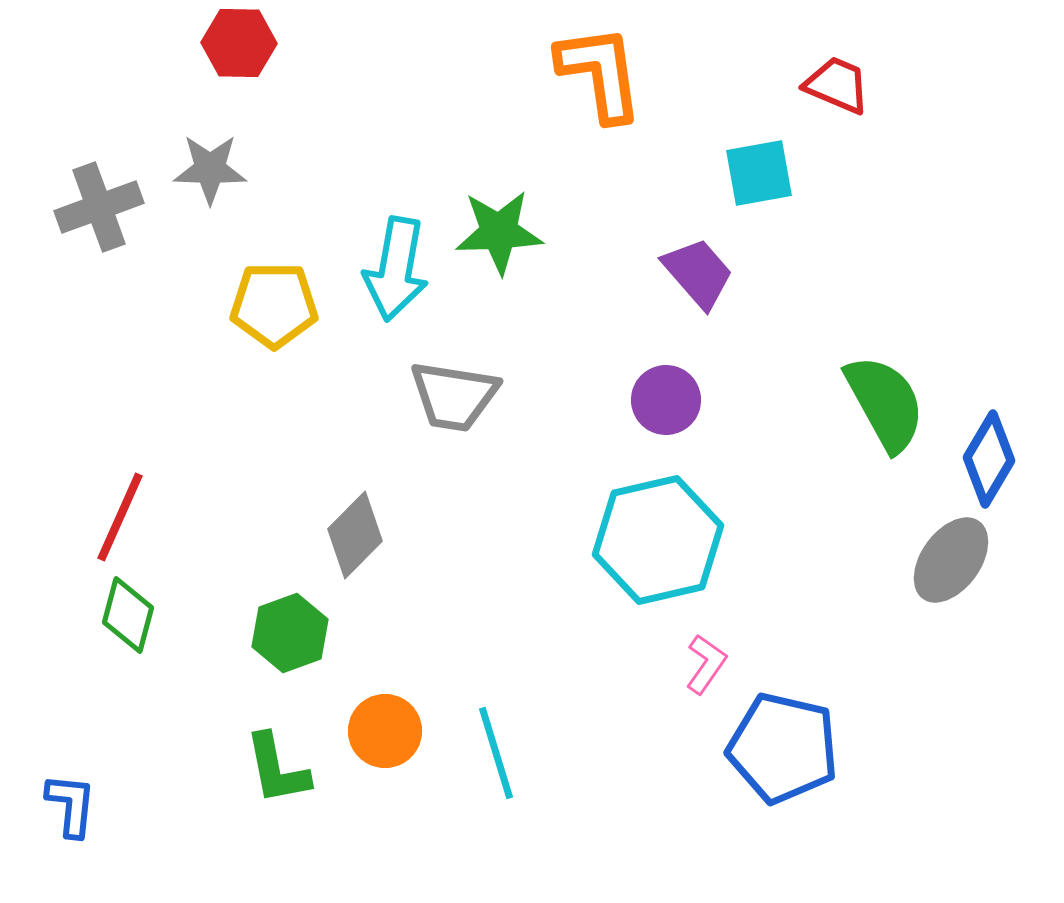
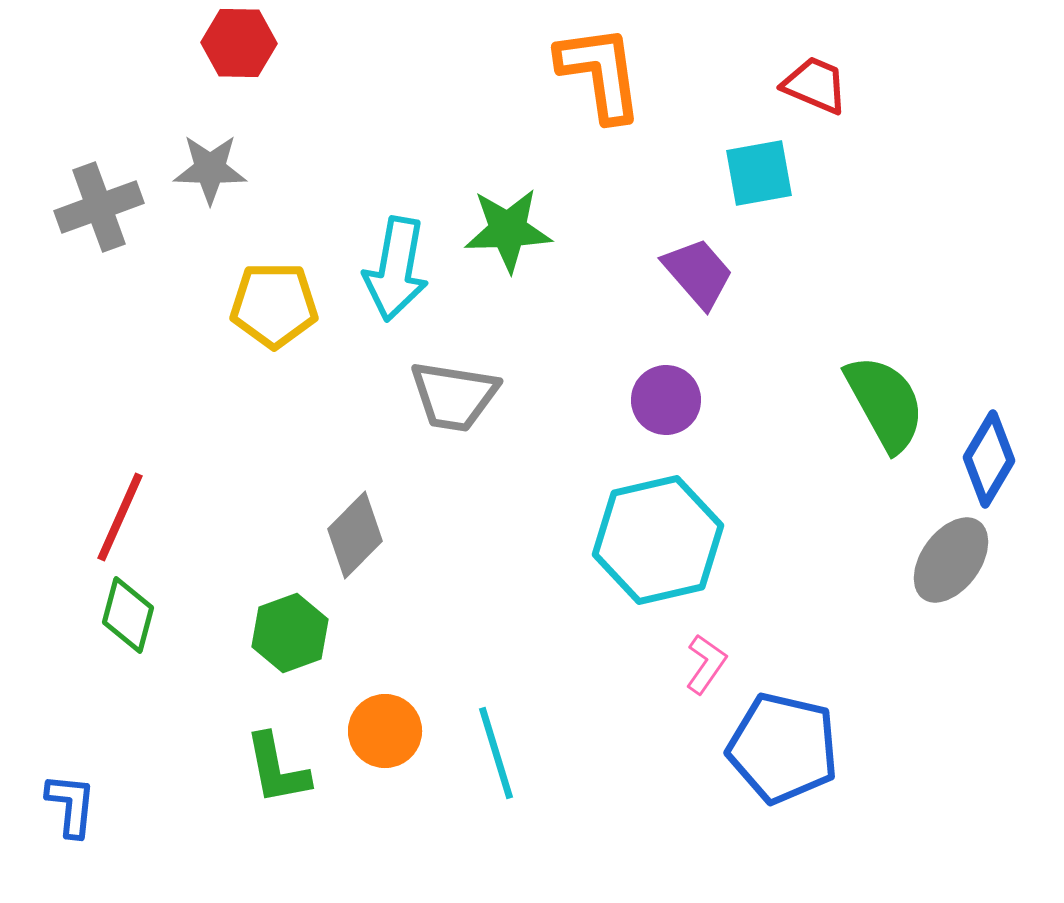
red trapezoid: moved 22 px left
green star: moved 9 px right, 2 px up
